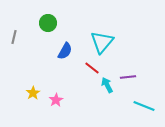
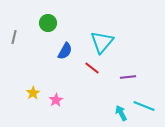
cyan arrow: moved 14 px right, 28 px down
